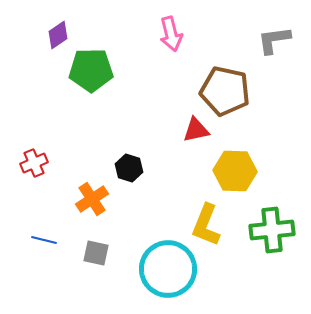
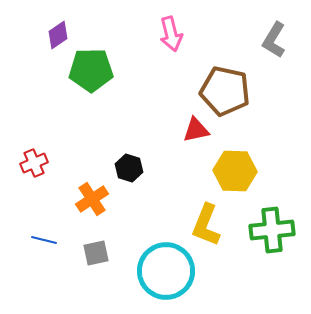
gray L-shape: rotated 51 degrees counterclockwise
gray square: rotated 24 degrees counterclockwise
cyan circle: moved 2 px left, 2 px down
